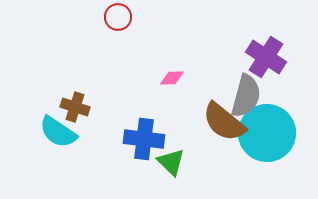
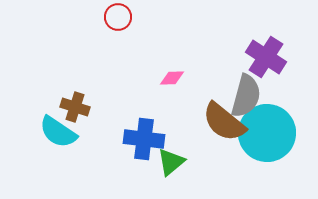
green triangle: rotated 36 degrees clockwise
